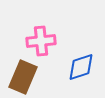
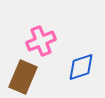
pink cross: rotated 16 degrees counterclockwise
